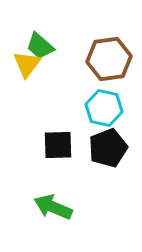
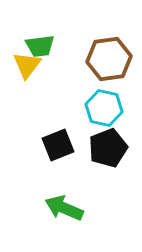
green trapezoid: rotated 48 degrees counterclockwise
yellow triangle: moved 1 px down
black square: rotated 20 degrees counterclockwise
green arrow: moved 11 px right, 1 px down
